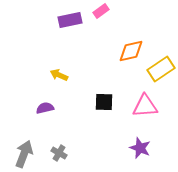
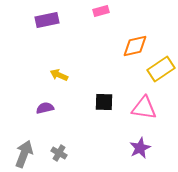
pink rectangle: rotated 21 degrees clockwise
purple rectangle: moved 23 px left
orange diamond: moved 4 px right, 5 px up
pink triangle: moved 1 px left, 2 px down; rotated 12 degrees clockwise
purple star: rotated 25 degrees clockwise
